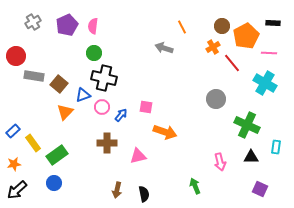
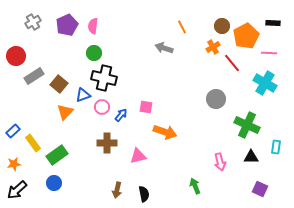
gray rectangle: rotated 42 degrees counterclockwise
